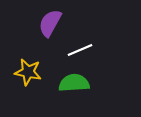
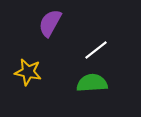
white line: moved 16 px right; rotated 15 degrees counterclockwise
green semicircle: moved 18 px right
